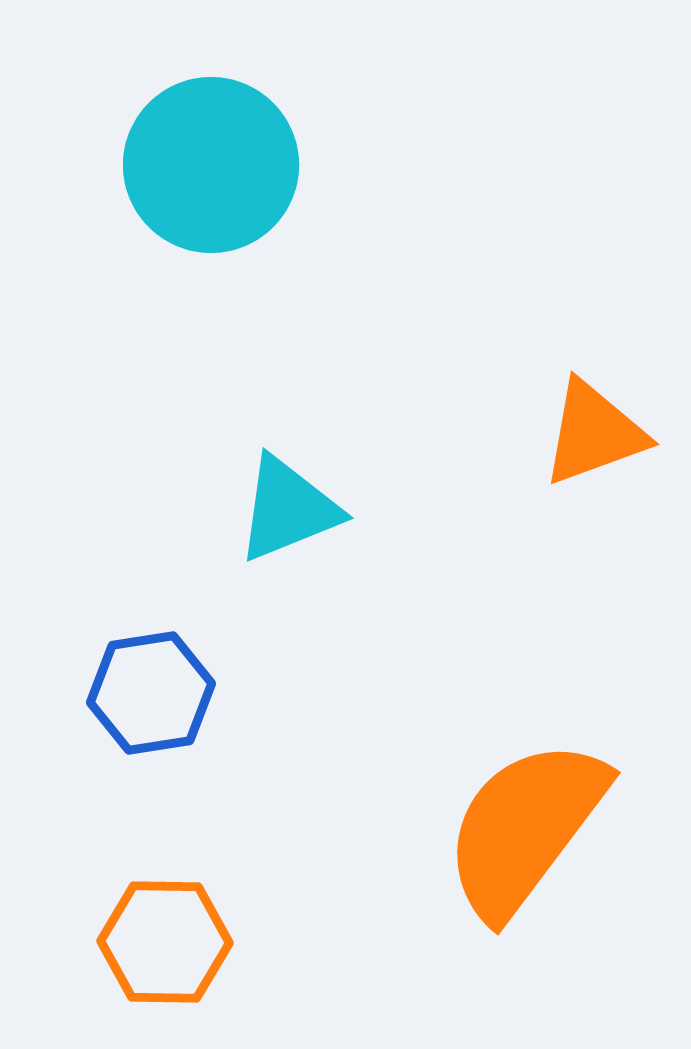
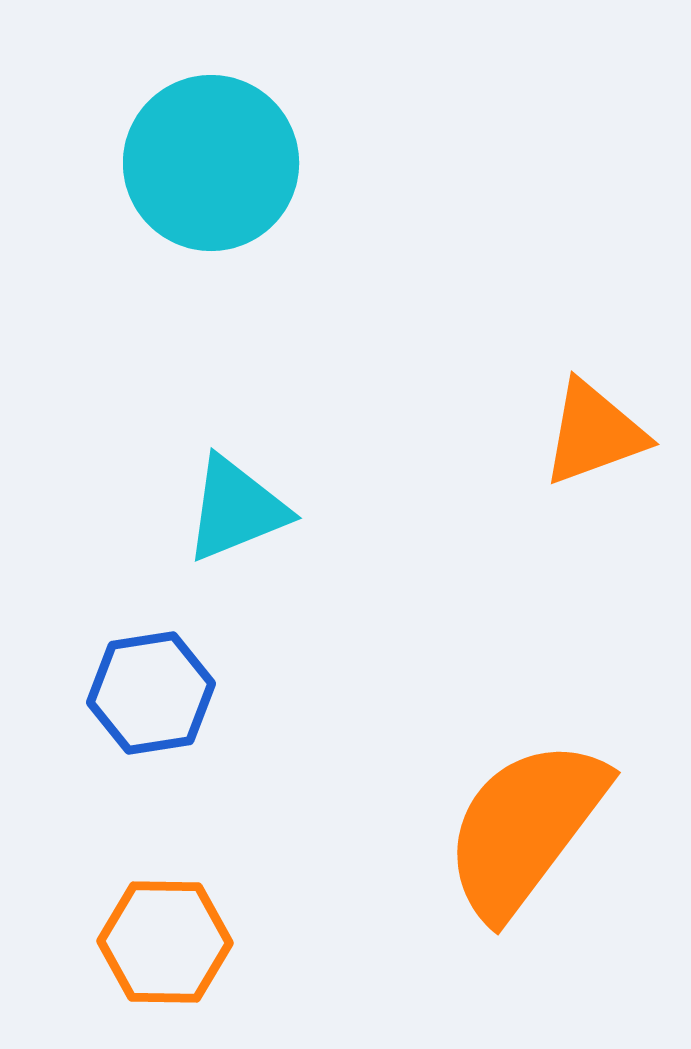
cyan circle: moved 2 px up
cyan triangle: moved 52 px left
